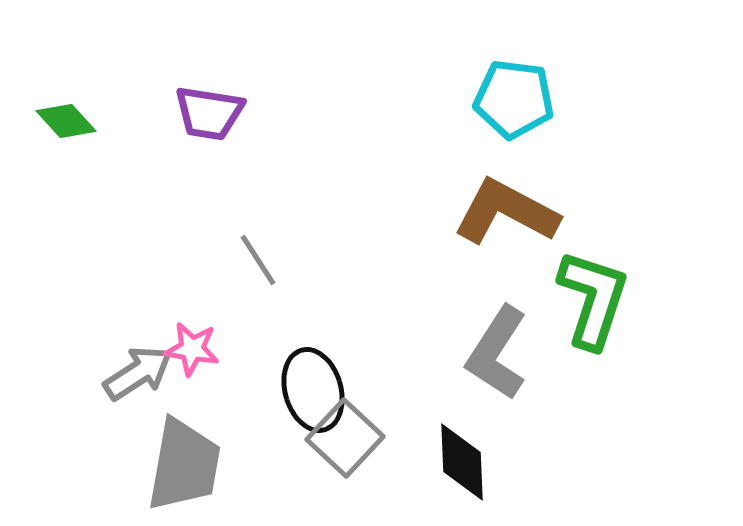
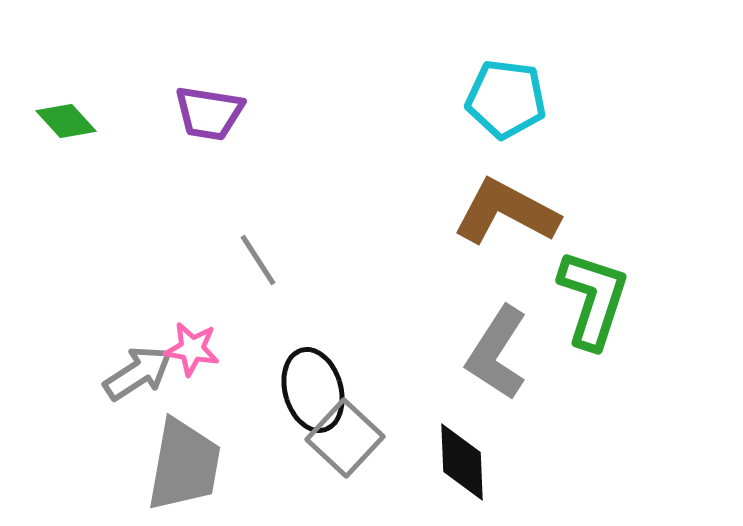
cyan pentagon: moved 8 px left
